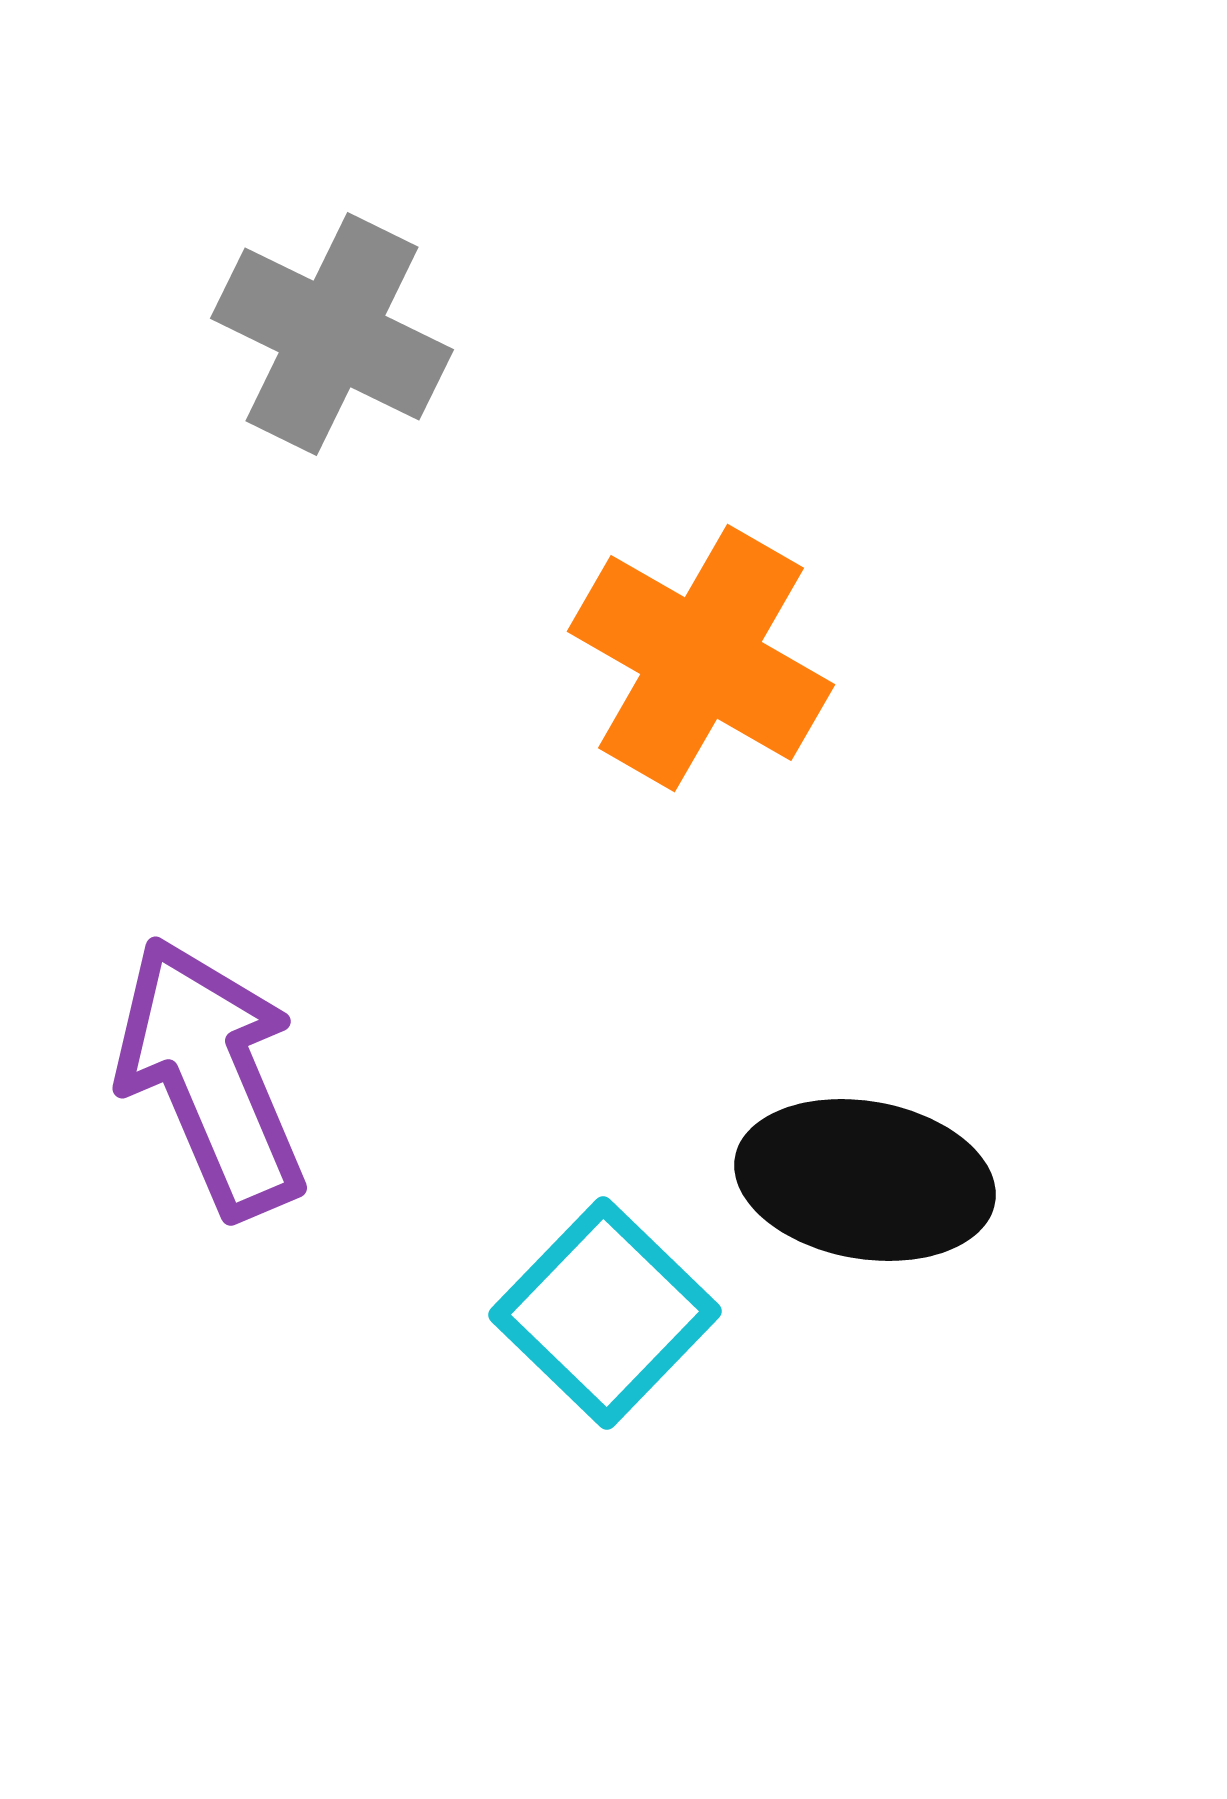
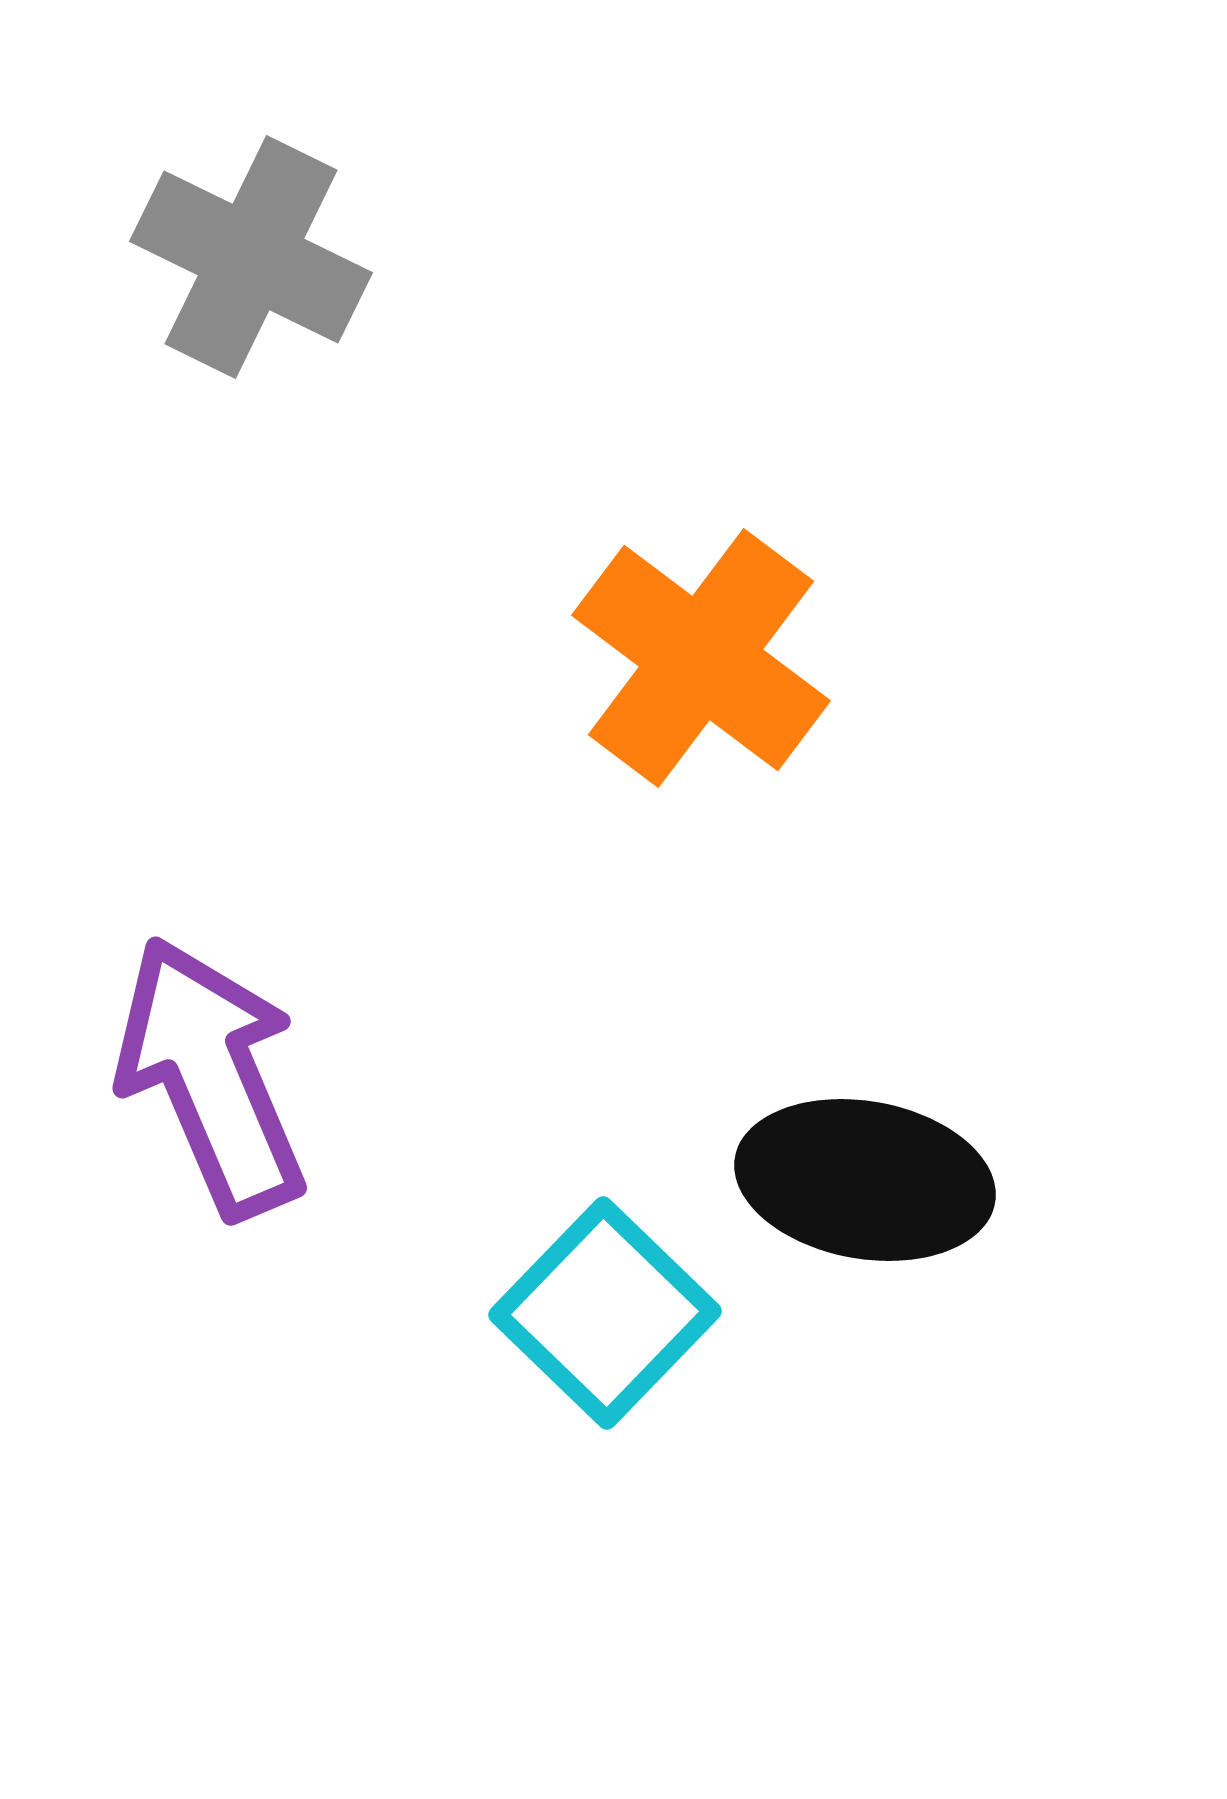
gray cross: moved 81 px left, 77 px up
orange cross: rotated 7 degrees clockwise
